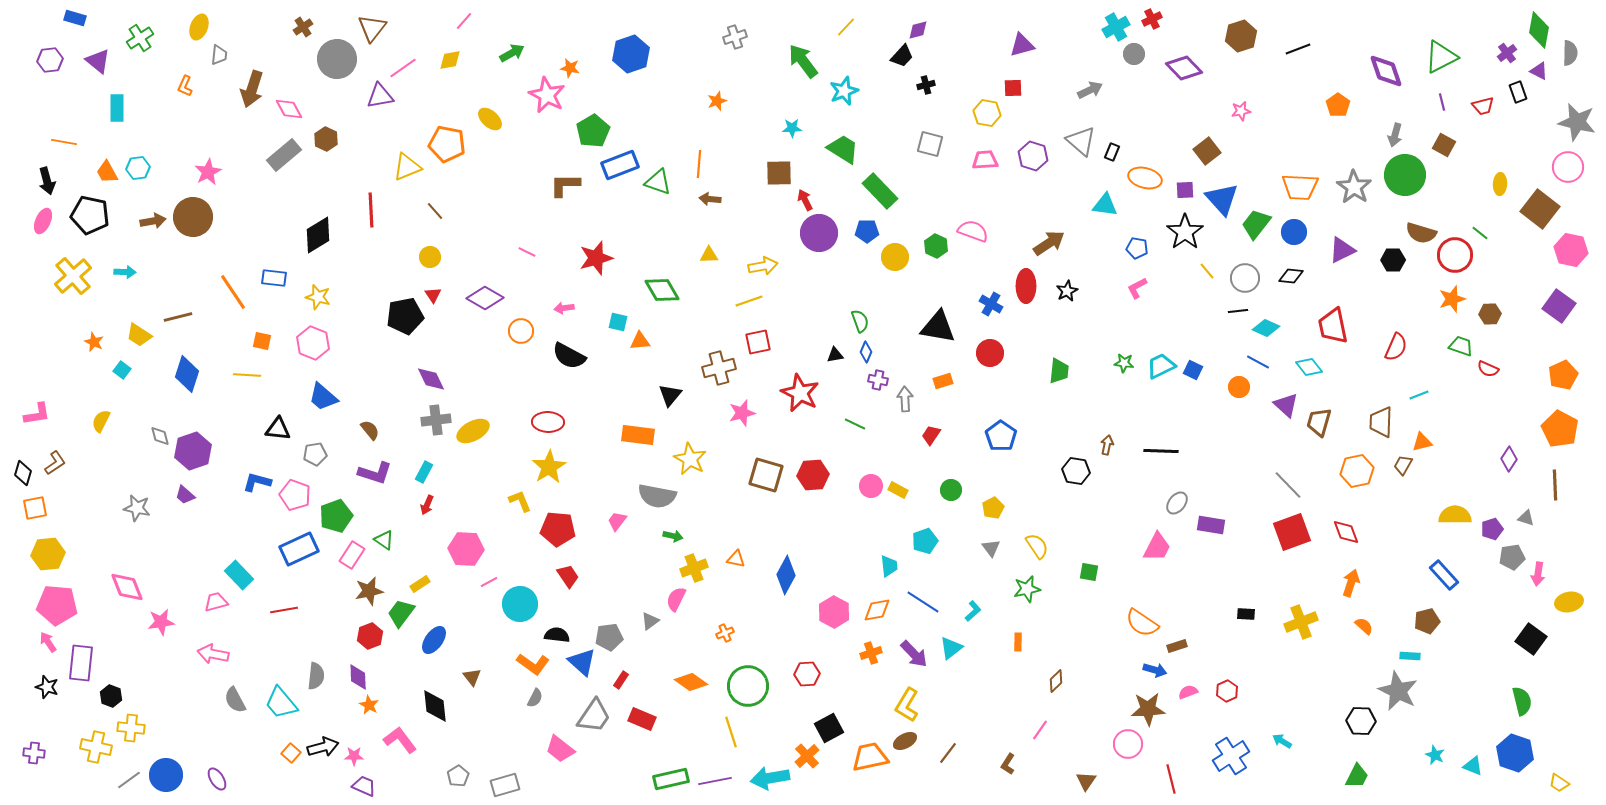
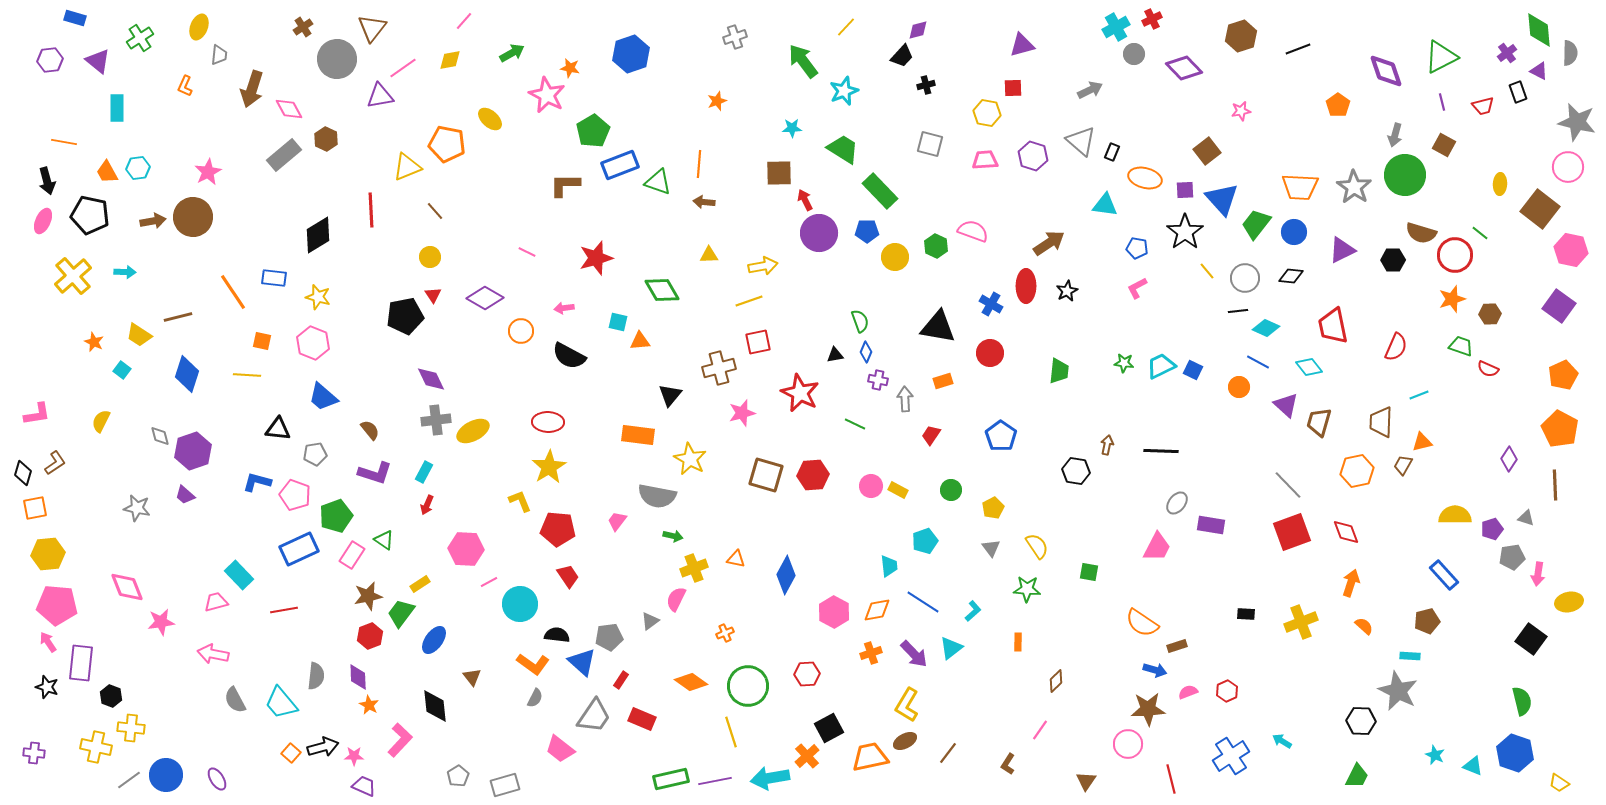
green diamond at (1539, 30): rotated 15 degrees counterclockwise
brown arrow at (710, 199): moved 6 px left, 3 px down
green star at (1027, 589): rotated 16 degrees clockwise
brown star at (369, 591): moved 1 px left, 5 px down
pink L-shape at (400, 740): rotated 80 degrees clockwise
